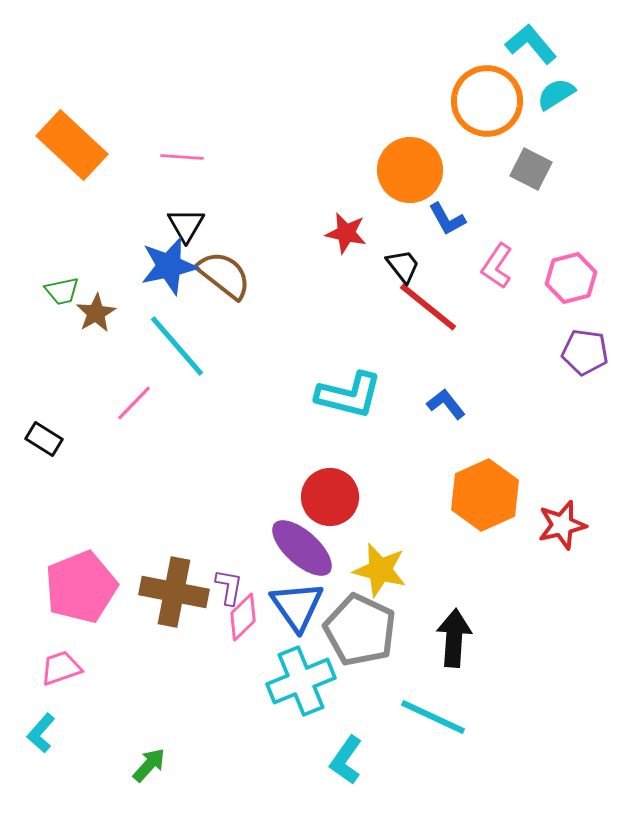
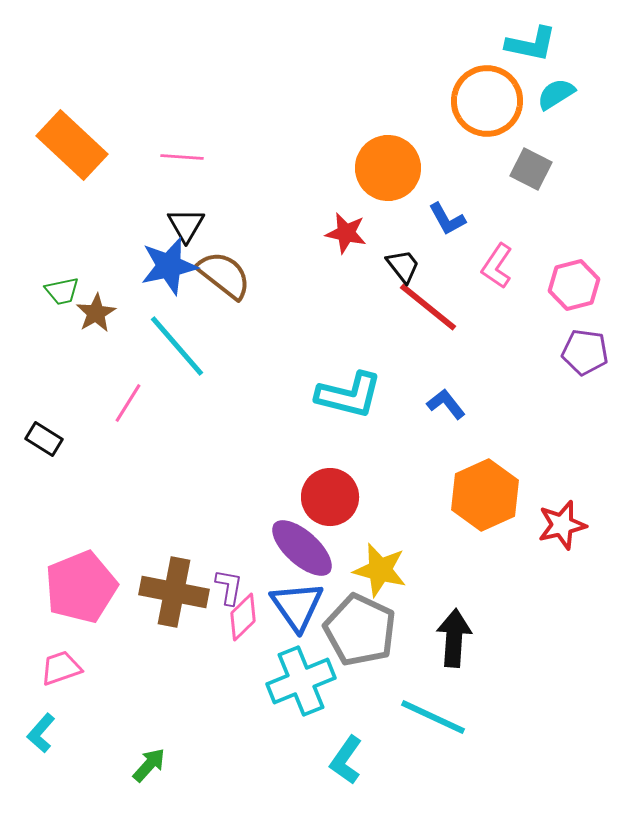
cyan L-shape at (531, 44): rotated 142 degrees clockwise
orange circle at (410, 170): moved 22 px left, 2 px up
pink hexagon at (571, 278): moved 3 px right, 7 px down
pink line at (134, 403): moved 6 px left; rotated 12 degrees counterclockwise
